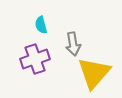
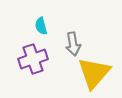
cyan semicircle: moved 1 px down
purple cross: moved 2 px left
